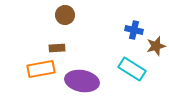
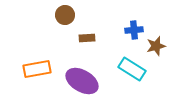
blue cross: rotated 18 degrees counterclockwise
brown rectangle: moved 30 px right, 10 px up
orange rectangle: moved 4 px left
purple ellipse: rotated 20 degrees clockwise
